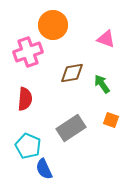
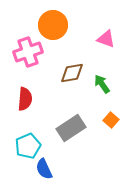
orange square: rotated 21 degrees clockwise
cyan pentagon: rotated 25 degrees clockwise
